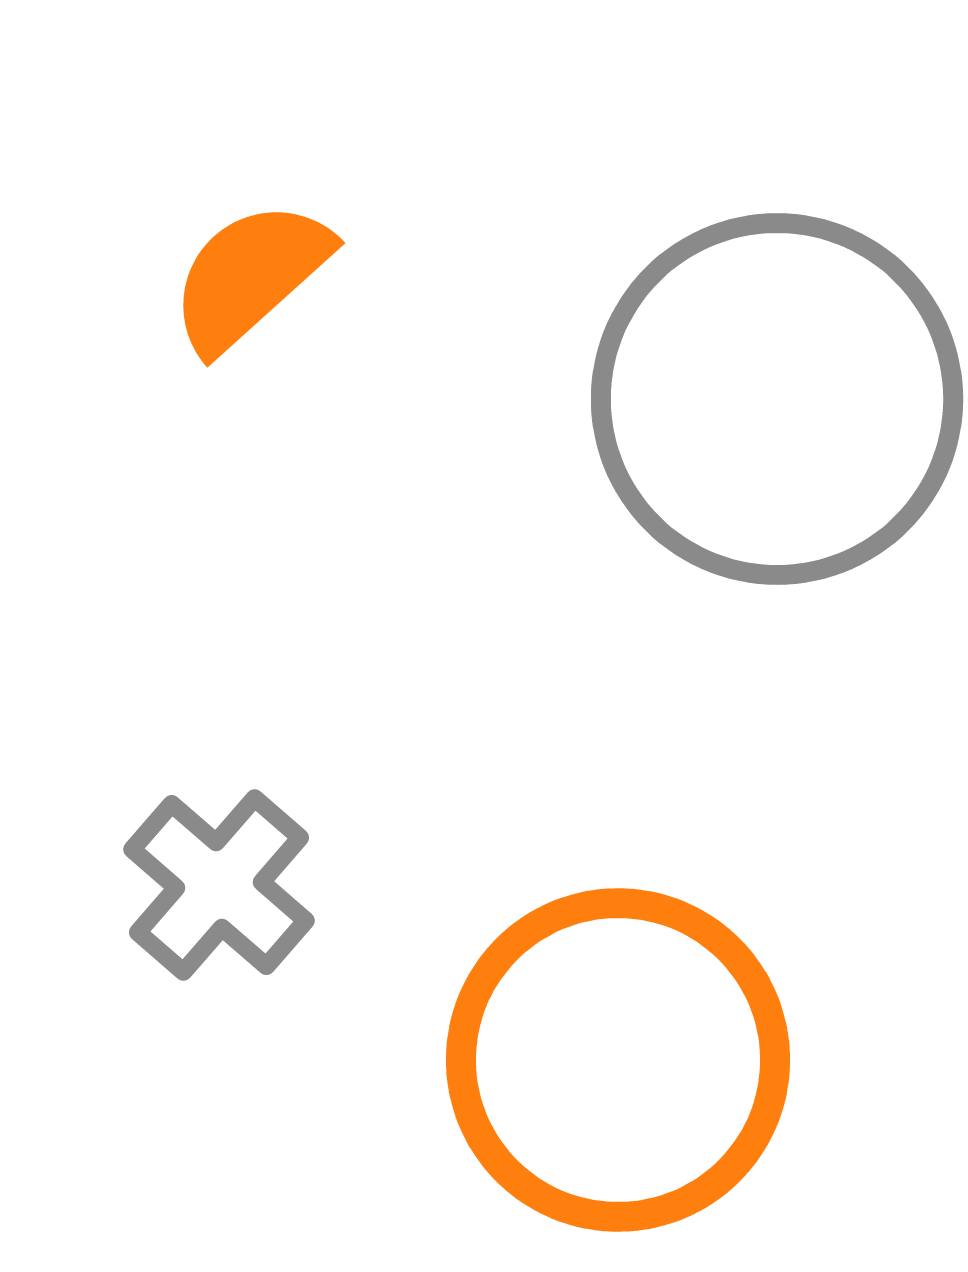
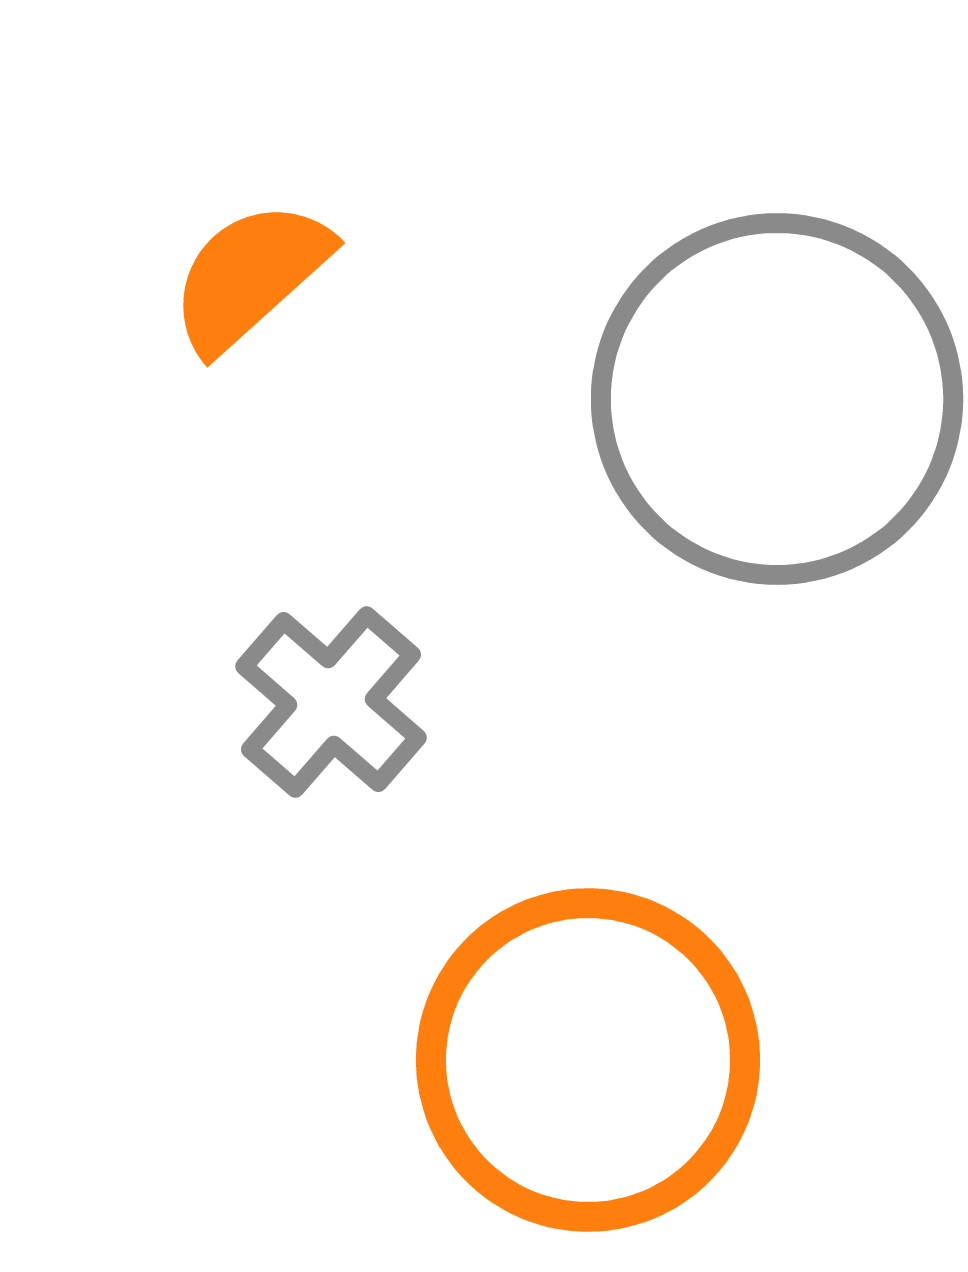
gray cross: moved 112 px right, 183 px up
orange circle: moved 30 px left
